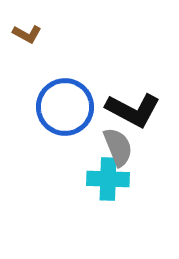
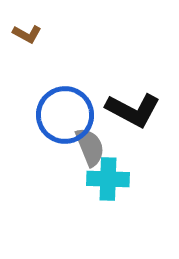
blue circle: moved 8 px down
gray semicircle: moved 28 px left
